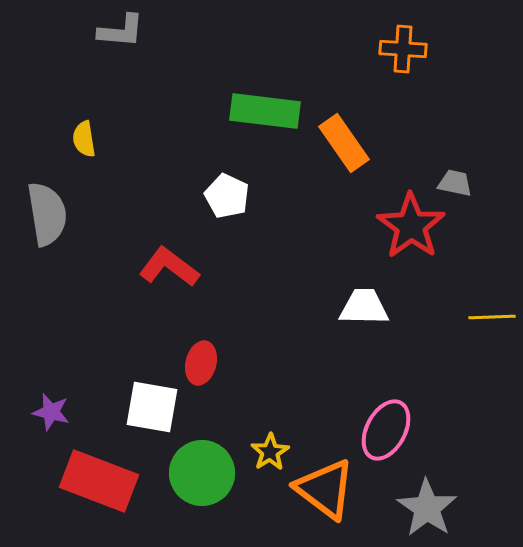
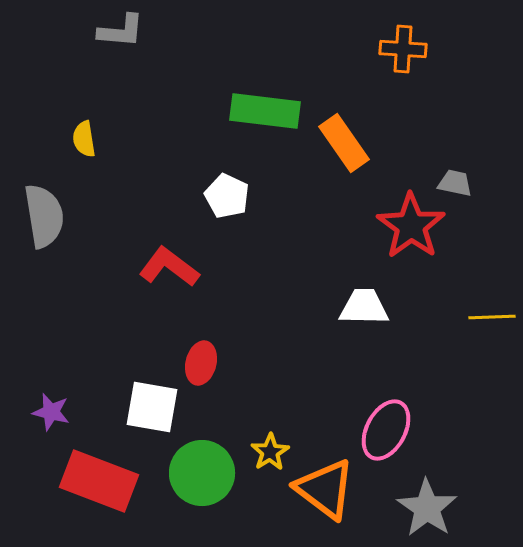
gray semicircle: moved 3 px left, 2 px down
